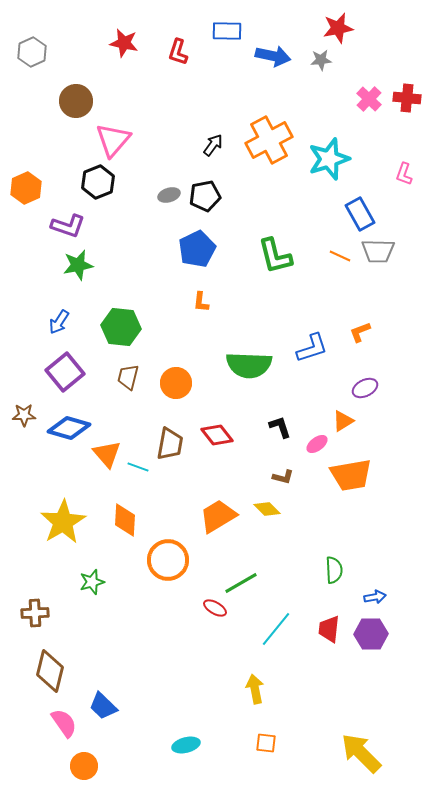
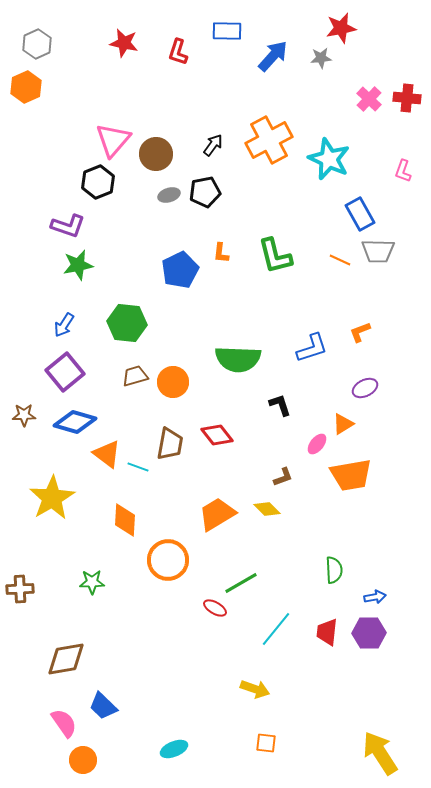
red star at (338, 28): moved 3 px right
gray hexagon at (32, 52): moved 5 px right, 8 px up
blue arrow at (273, 56): rotated 60 degrees counterclockwise
gray star at (321, 60): moved 2 px up
brown circle at (76, 101): moved 80 px right, 53 px down
cyan star at (329, 159): rotated 30 degrees counterclockwise
pink L-shape at (404, 174): moved 1 px left, 3 px up
orange hexagon at (26, 188): moved 101 px up
black pentagon at (205, 196): moved 4 px up
blue pentagon at (197, 249): moved 17 px left, 21 px down
orange line at (340, 256): moved 4 px down
orange L-shape at (201, 302): moved 20 px right, 49 px up
blue arrow at (59, 322): moved 5 px right, 3 px down
green hexagon at (121, 327): moved 6 px right, 4 px up
green semicircle at (249, 365): moved 11 px left, 6 px up
brown trapezoid at (128, 377): moved 7 px right, 1 px up; rotated 60 degrees clockwise
orange circle at (176, 383): moved 3 px left, 1 px up
orange triangle at (343, 421): moved 3 px down
black L-shape at (280, 427): moved 22 px up
blue diamond at (69, 428): moved 6 px right, 6 px up
pink ellipse at (317, 444): rotated 15 degrees counterclockwise
orange triangle at (107, 454): rotated 12 degrees counterclockwise
brown L-shape at (283, 477): rotated 35 degrees counterclockwise
orange trapezoid at (218, 516): moved 1 px left, 2 px up
yellow star at (63, 522): moved 11 px left, 24 px up
green star at (92, 582): rotated 15 degrees clockwise
brown cross at (35, 613): moved 15 px left, 24 px up
red trapezoid at (329, 629): moved 2 px left, 3 px down
purple hexagon at (371, 634): moved 2 px left, 1 px up
brown diamond at (50, 671): moved 16 px right, 12 px up; rotated 66 degrees clockwise
yellow arrow at (255, 689): rotated 120 degrees clockwise
cyan ellipse at (186, 745): moved 12 px left, 4 px down; rotated 8 degrees counterclockwise
yellow arrow at (361, 753): moved 19 px right; rotated 12 degrees clockwise
orange circle at (84, 766): moved 1 px left, 6 px up
